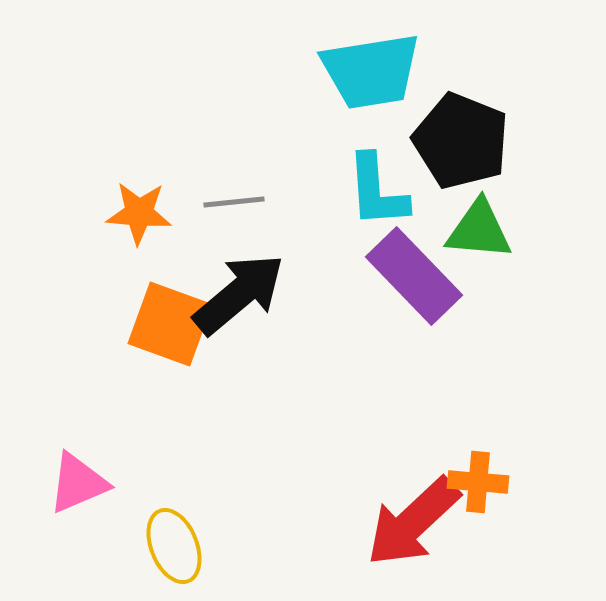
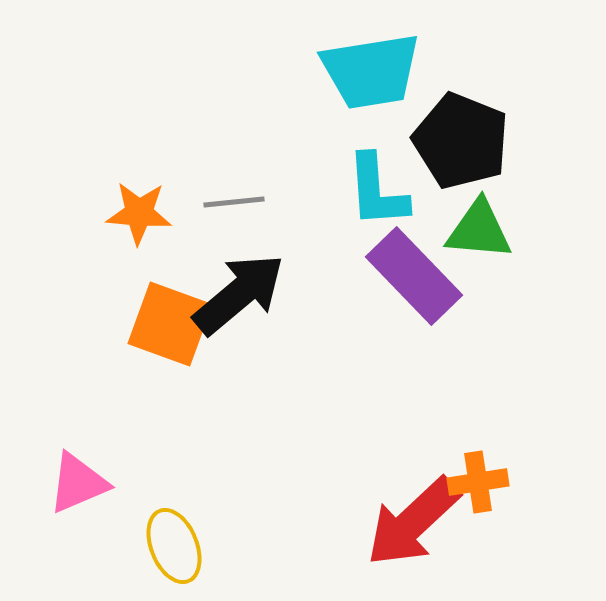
orange cross: rotated 14 degrees counterclockwise
